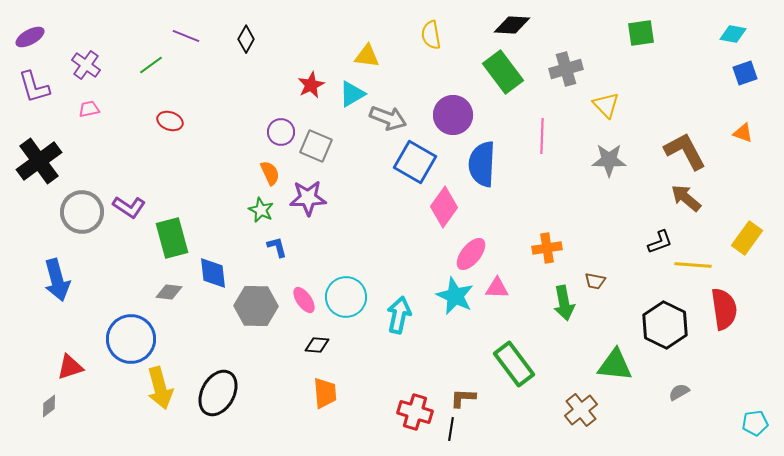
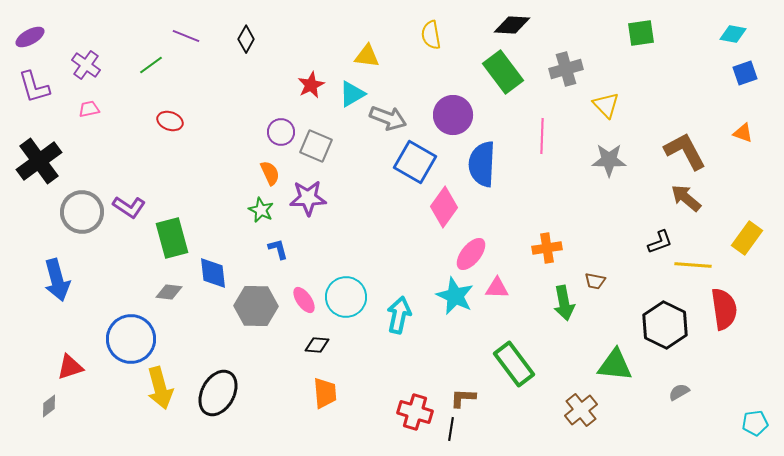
blue L-shape at (277, 247): moved 1 px right, 2 px down
